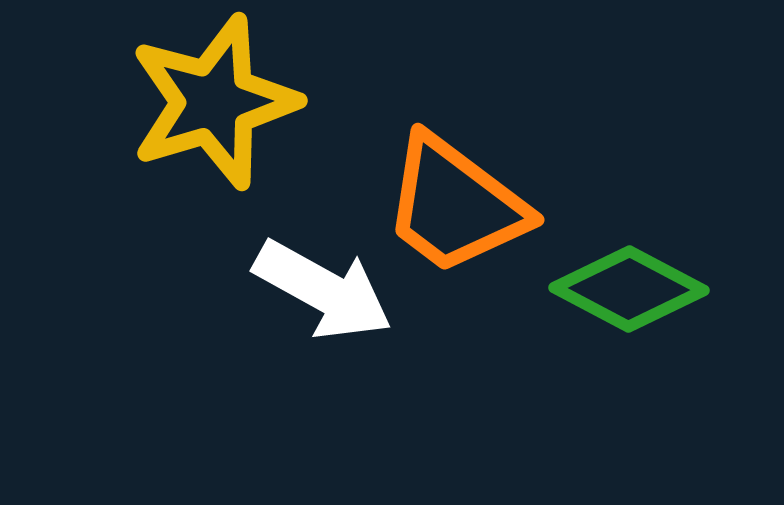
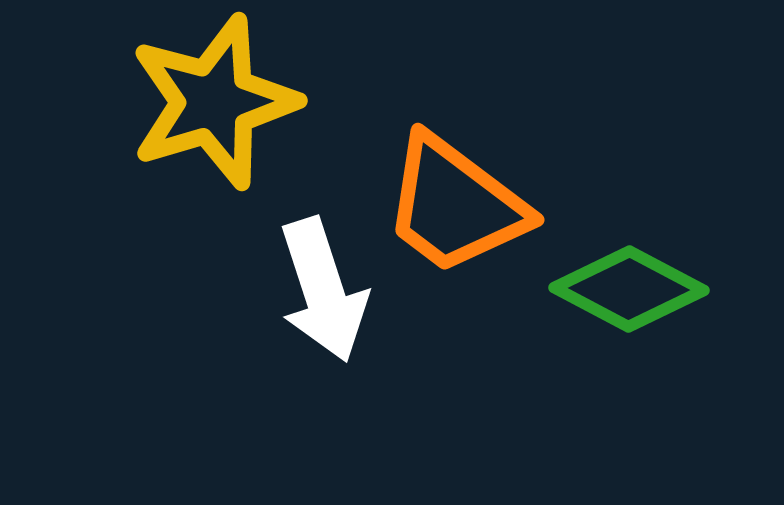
white arrow: rotated 43 degrees clockwise
